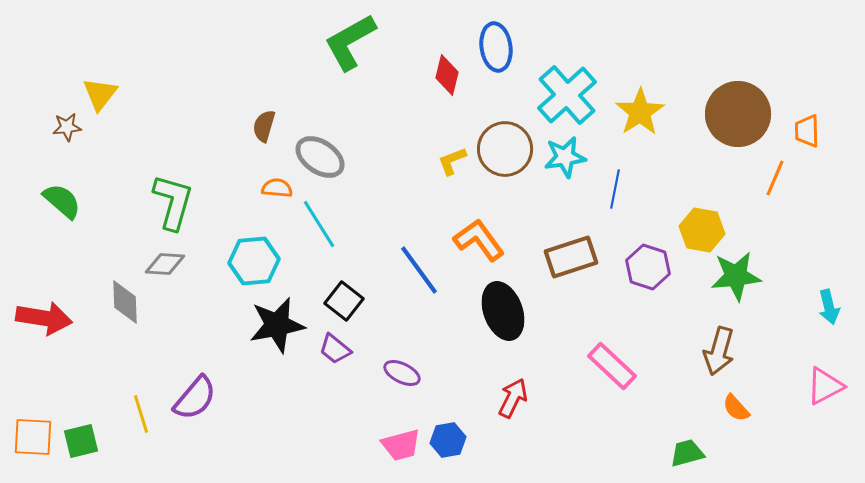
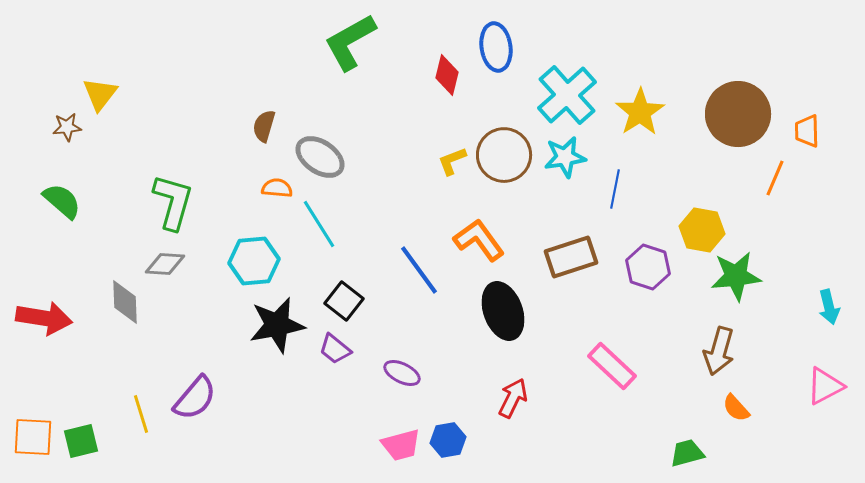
brown circle at (505, 149): moved 1 px left, 6 px down
